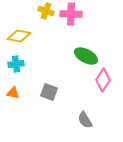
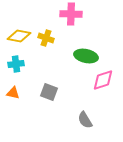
yellow cross: moved 27 px down
green ellipse: rotated 15 degrees counterclockwise
pink diamond: rotated 40 degrees clockwise
